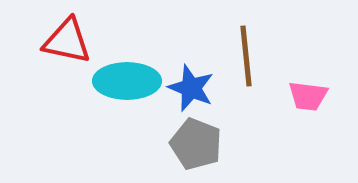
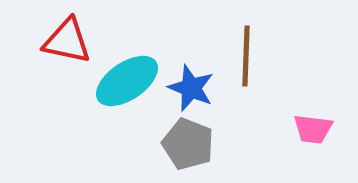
brown line: rotated 8 degrees clockwise
cyan ellipse: rotated 34 degrees counterclockwise
pink trapezoid: moved 5 px right, 33 px down
gray pentagon: moved 8 px left
